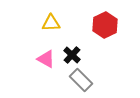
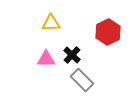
red hexagon: moved 3 px right, 7 px down
pink triangle: rotated 30 degrees counterclockwise
gray rectangle: moved 1 px right
